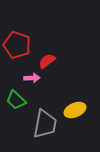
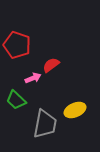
red semicircle: moved 4 px right, 4 px down
pink arrow: moved 1 px right; rotated 21 degrees counterclockwise
